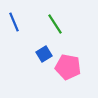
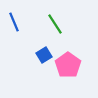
blue square: moved 1 px down
pink pentagon: moved 2 px up; rotated 25 degrees clockwise
